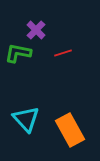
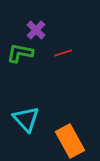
green L-shape: moved 2 px right
orange rectangle: moved 11 px down
